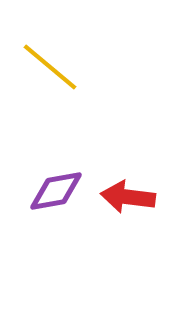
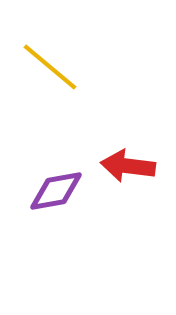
red arrow: moved 31 px up
